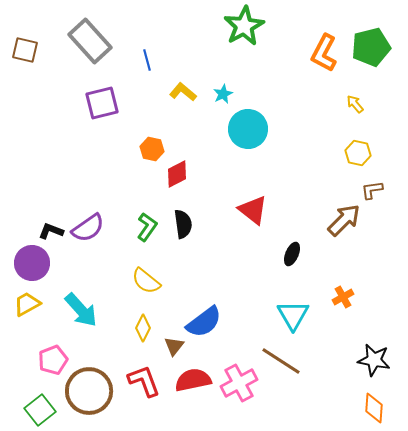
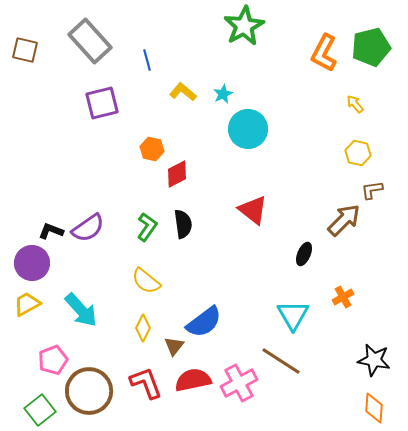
black ellipse: moved 12 px right
red L-shape: moved 2 px right, 2 px down
